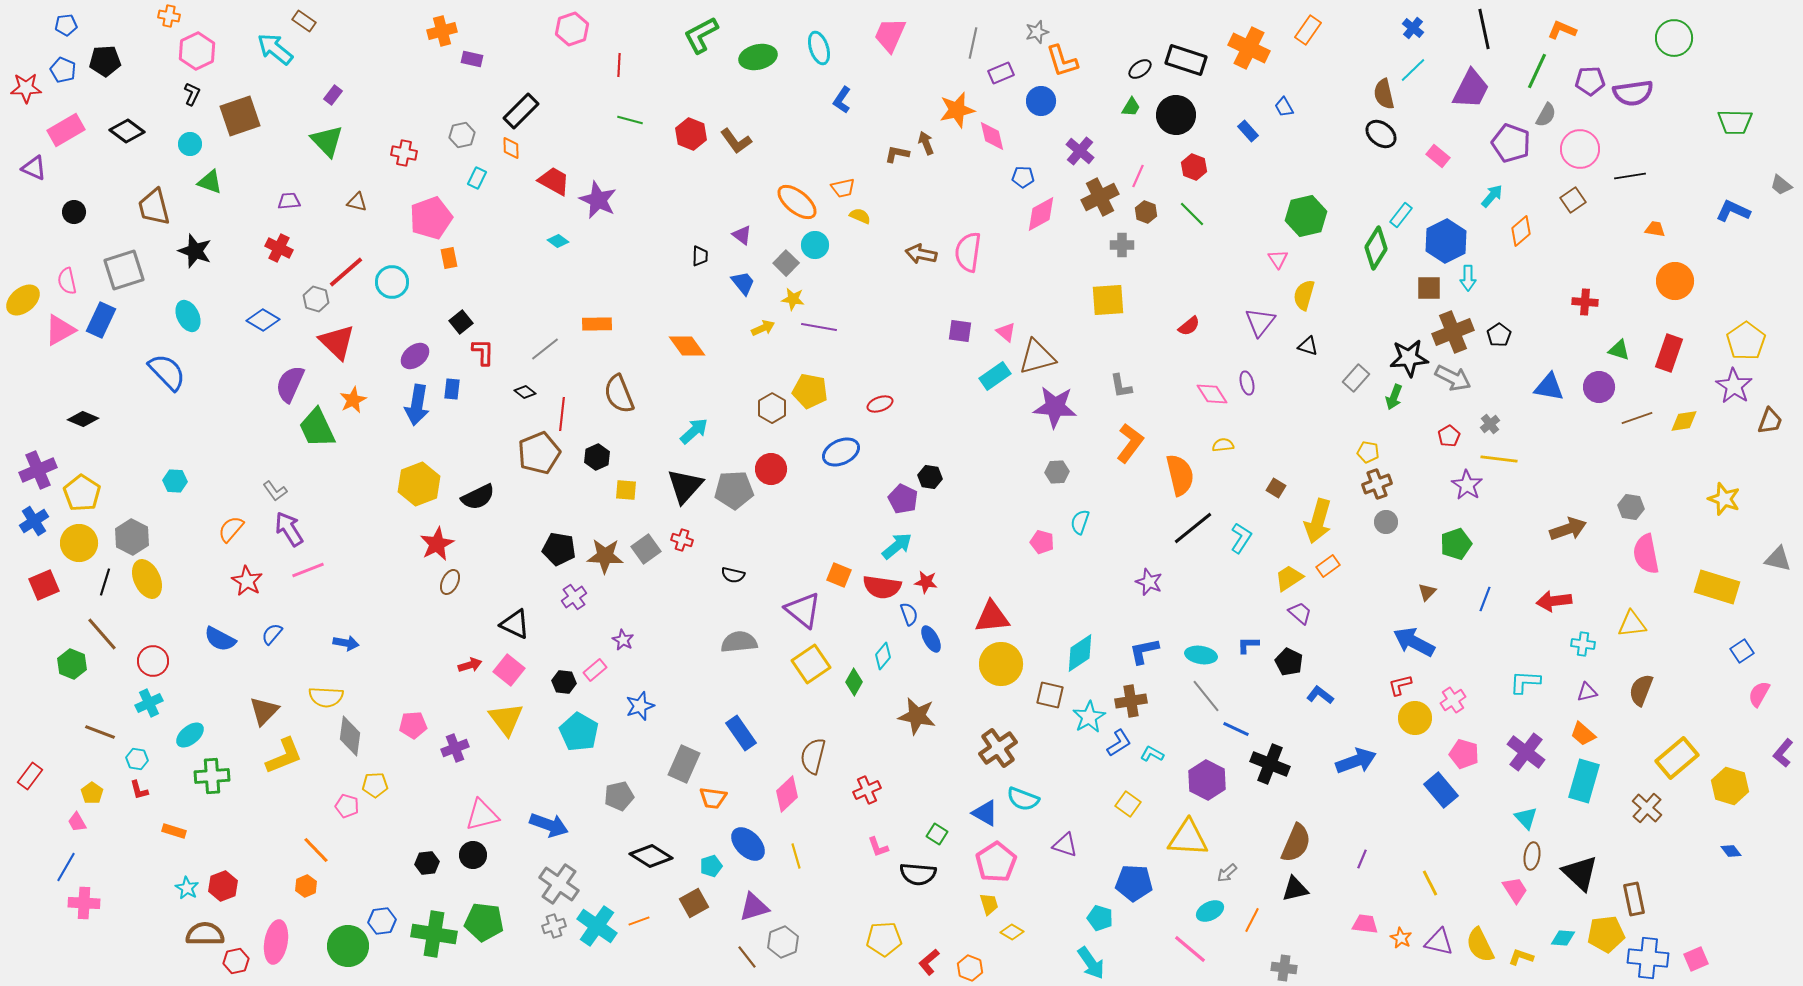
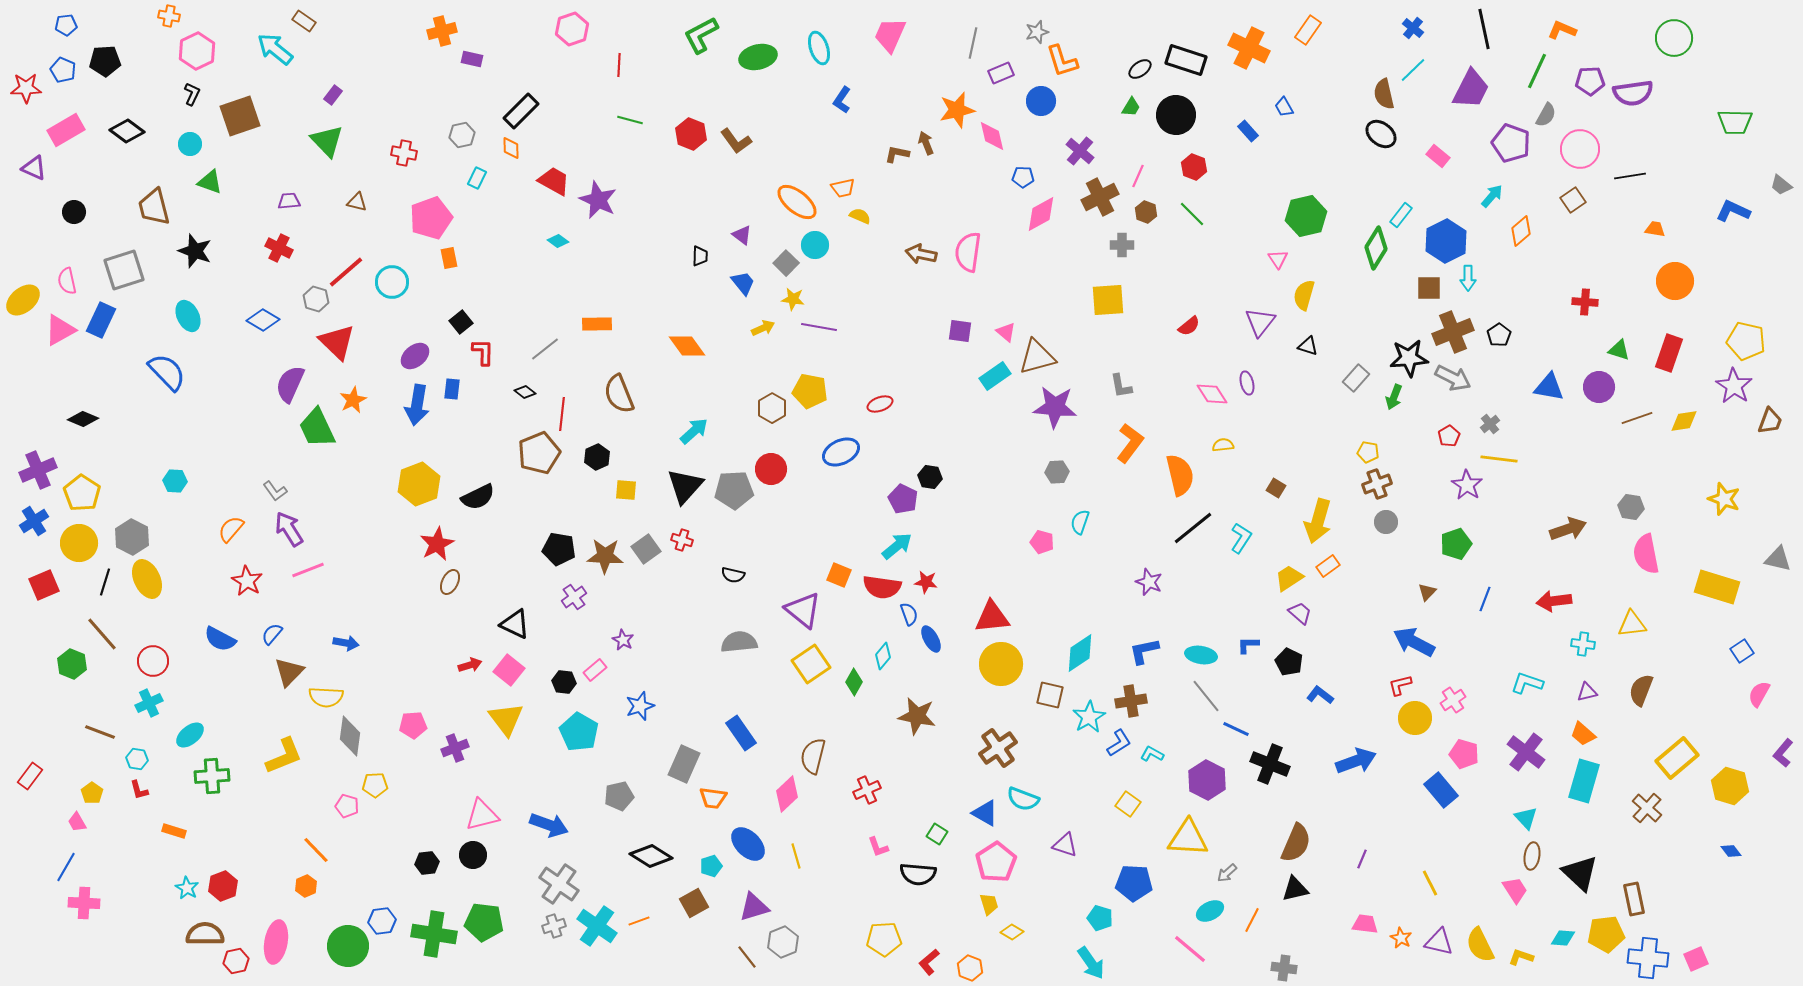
yellow pentagon at (1746, 341): rotated 24 degrees counterclockwise
cyan L-shape at (1525, 682): moved 2 px right, 1 px down; rotated 16 degrees clockwise
brown triangle at (264, 711): moved 25 px right, 39 px up
